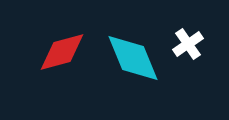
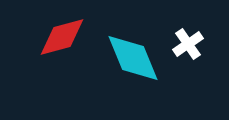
red diamond: moved 15 px up
